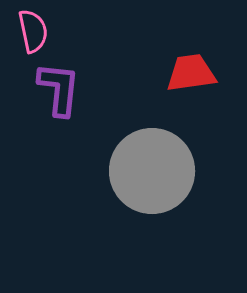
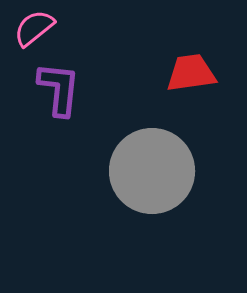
pink semicircle: moved 1 px right, 3 px up; rotated 117 degrees counterclockwise
